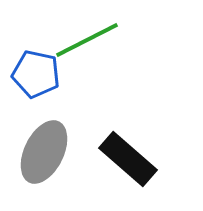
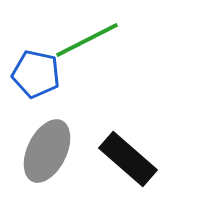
gray ellipse: moved 3 px right, 1 px up
